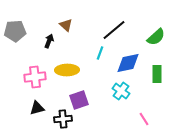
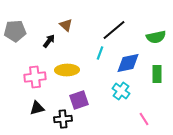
green semicircle: rotated 30 degrees clockwise
black arrow: rotated 16 degrees clockwise
